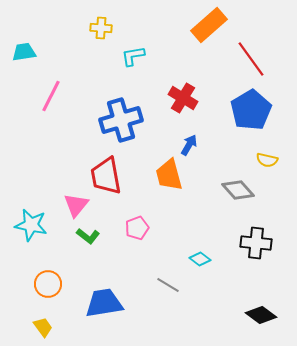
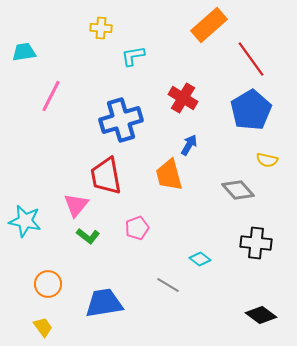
cyan star: moved 6 px left, 4 px up
